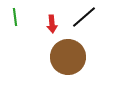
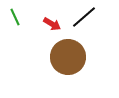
green line: rotated 18 degrees counterclockwise
red arrow: rotated 54 degrees counterclockwise
